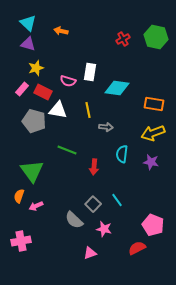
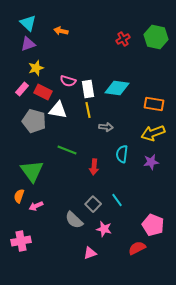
purple triangle: rotated 35 degrees counterclockwise
white rectangle: moved 2 px left, 17 px down; rotated 18 degrees counterclockwise
purple star: rotated 21 degrees counterclockwise
